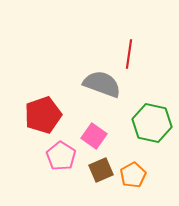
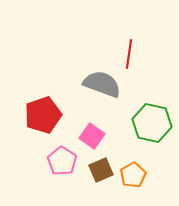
pink square: moved 2 px left
pink pentagon: moved 1 px right, 5 px down
